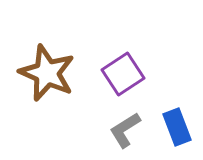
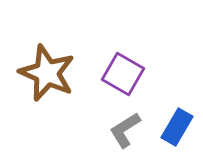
purple square: rotated 27 degrees counterclockwise
blue rectangle: rotated 51 degrees clockwise
